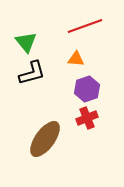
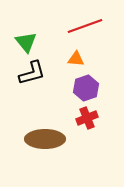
purple hexagon: moved 1 px left, 1 px up
brown ellipse: rotated 54 degrees clockwise
